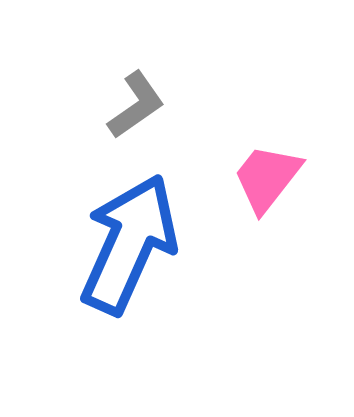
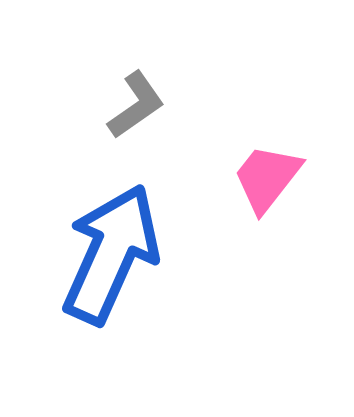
blue arrow: moved 18 px left, 10 px down
